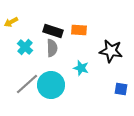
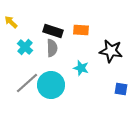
yellow arrow: rotated 72 degrees clockwise
orange rectangle: moved 2 px right
gray line: moved 1 px up
